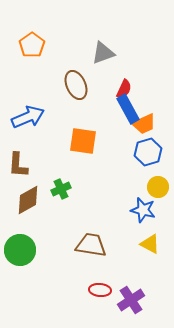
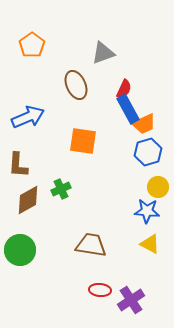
blue star: moved 4 px right, 1 px down; rotated 10 degrees counterclockwise
